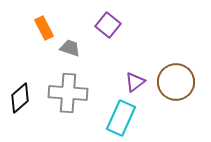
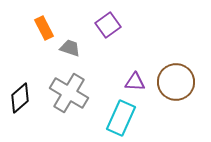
purple square: rotated 15 degrees clockwise
purple triangle: rotated 40 degrees clockwise
gray cross: moved 1 px right; rotated 27 degrees clockwise
